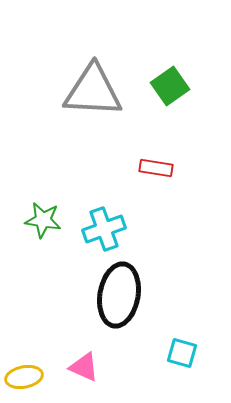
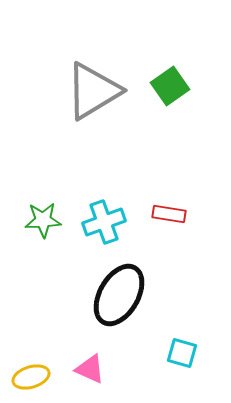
gray triangle: rotated 34 degrees counterclockwise
red rectangle: moved 13 px right, 46 px down
green star: rotated 12 degrees counterclockwise
cyan cross: moved 7 px up
black ellipse: rotated 20 degrees clockwise
pink triangle: moved 6 px right, 2 px down
yellow ellipse: moved 7 px right; rotated 6 degrees counterclockwise
